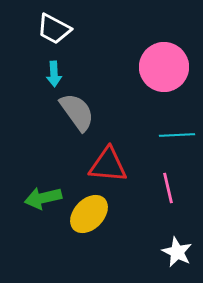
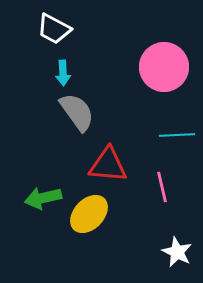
cyan arrow: moved 9 px right, 1 px up
pink line: moved 6 px left, 1 px up
